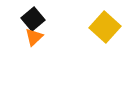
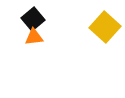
orange triangle: rotated 36 degrees clockwise
